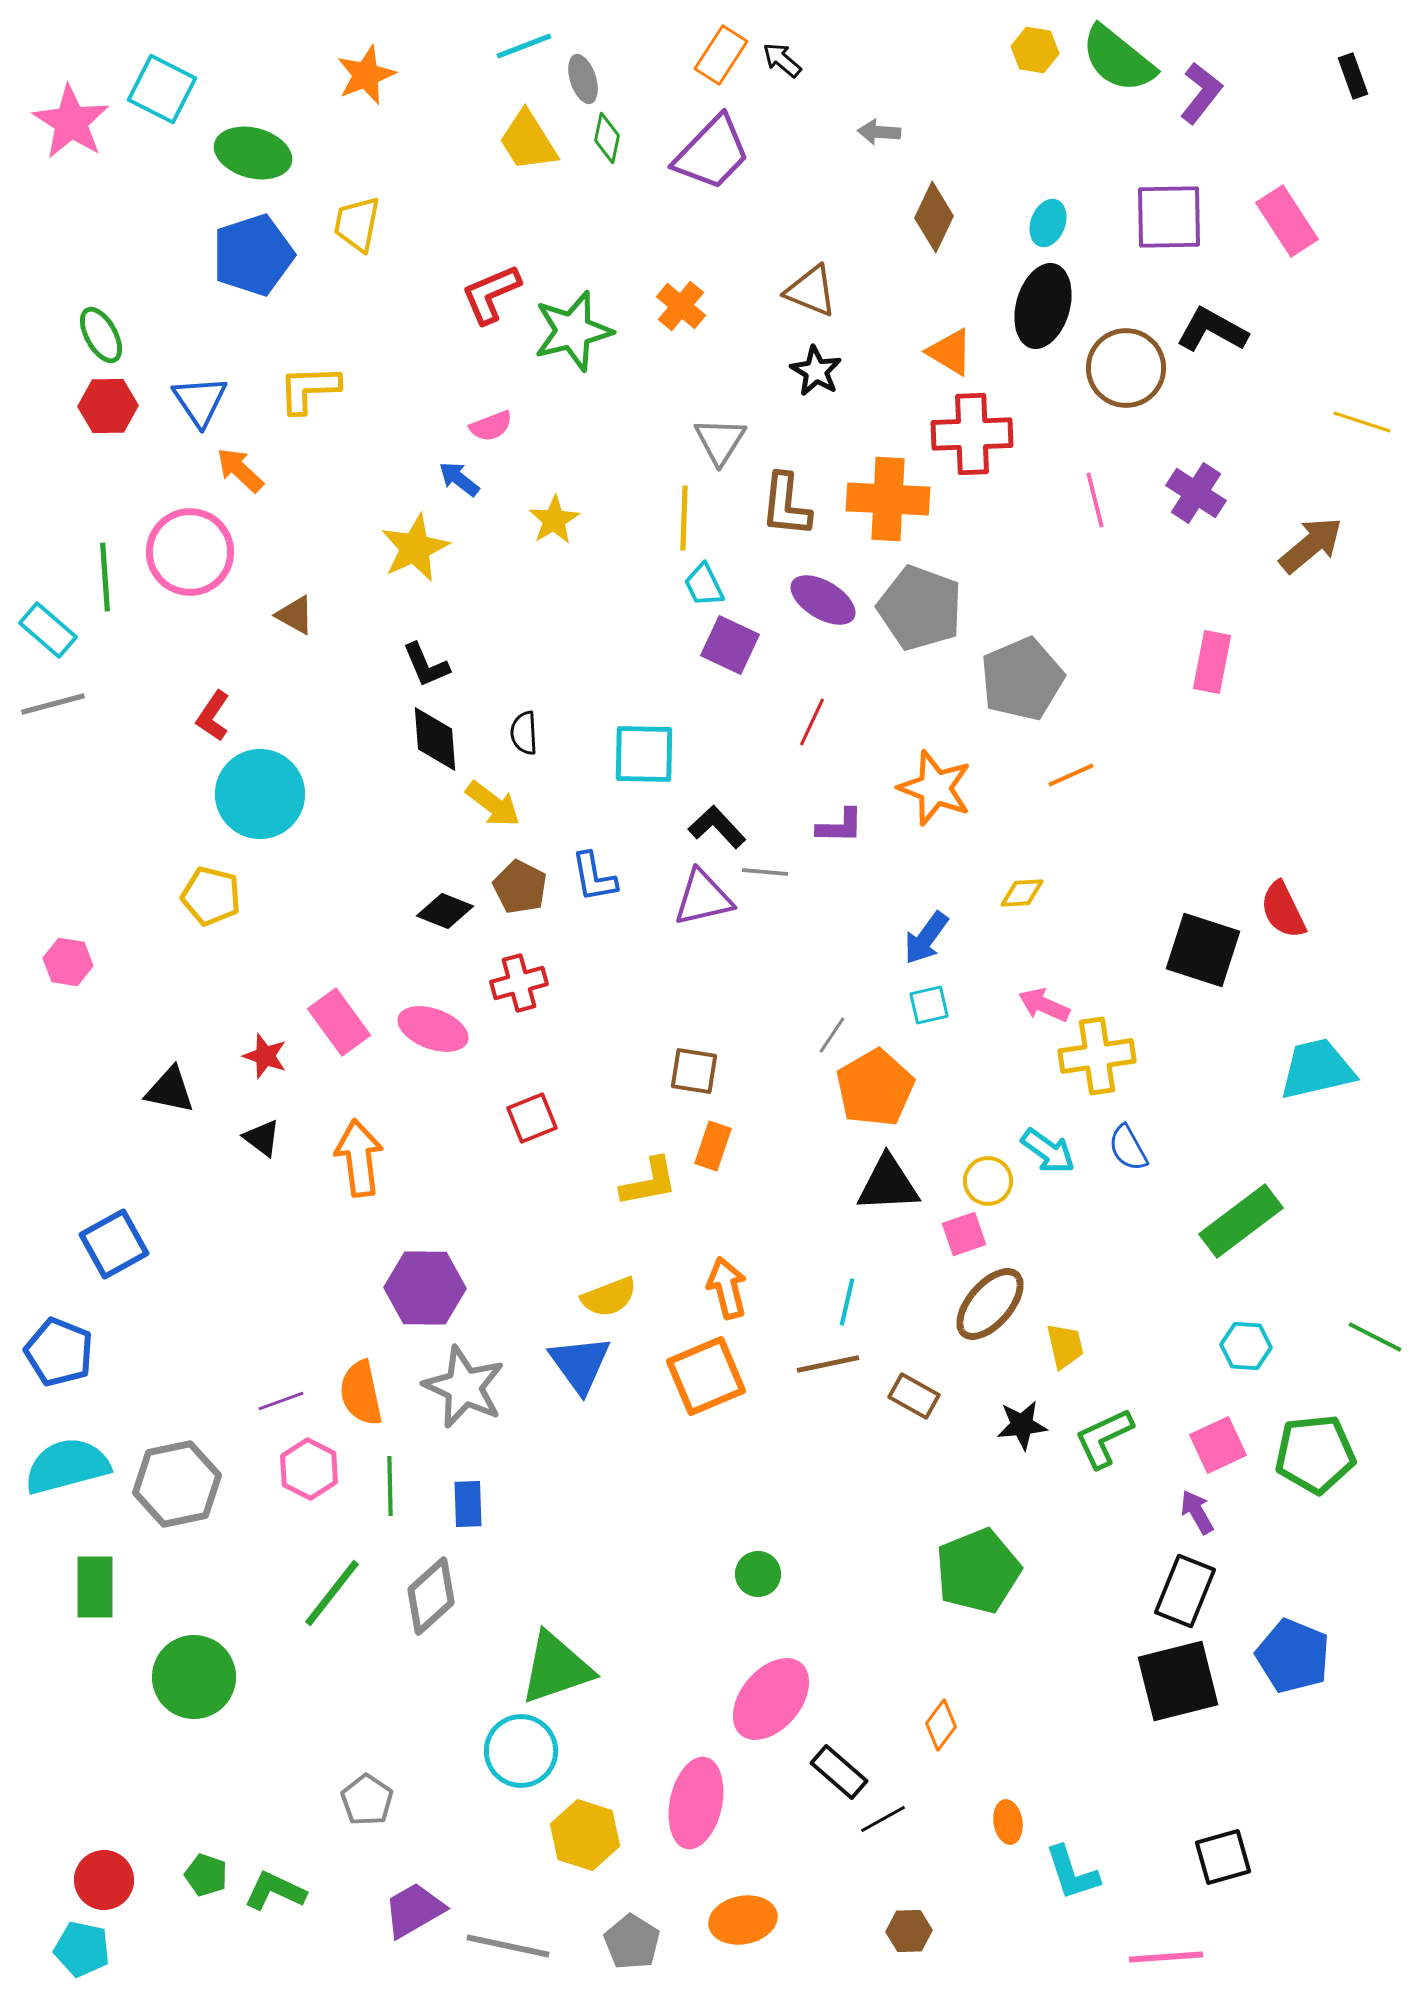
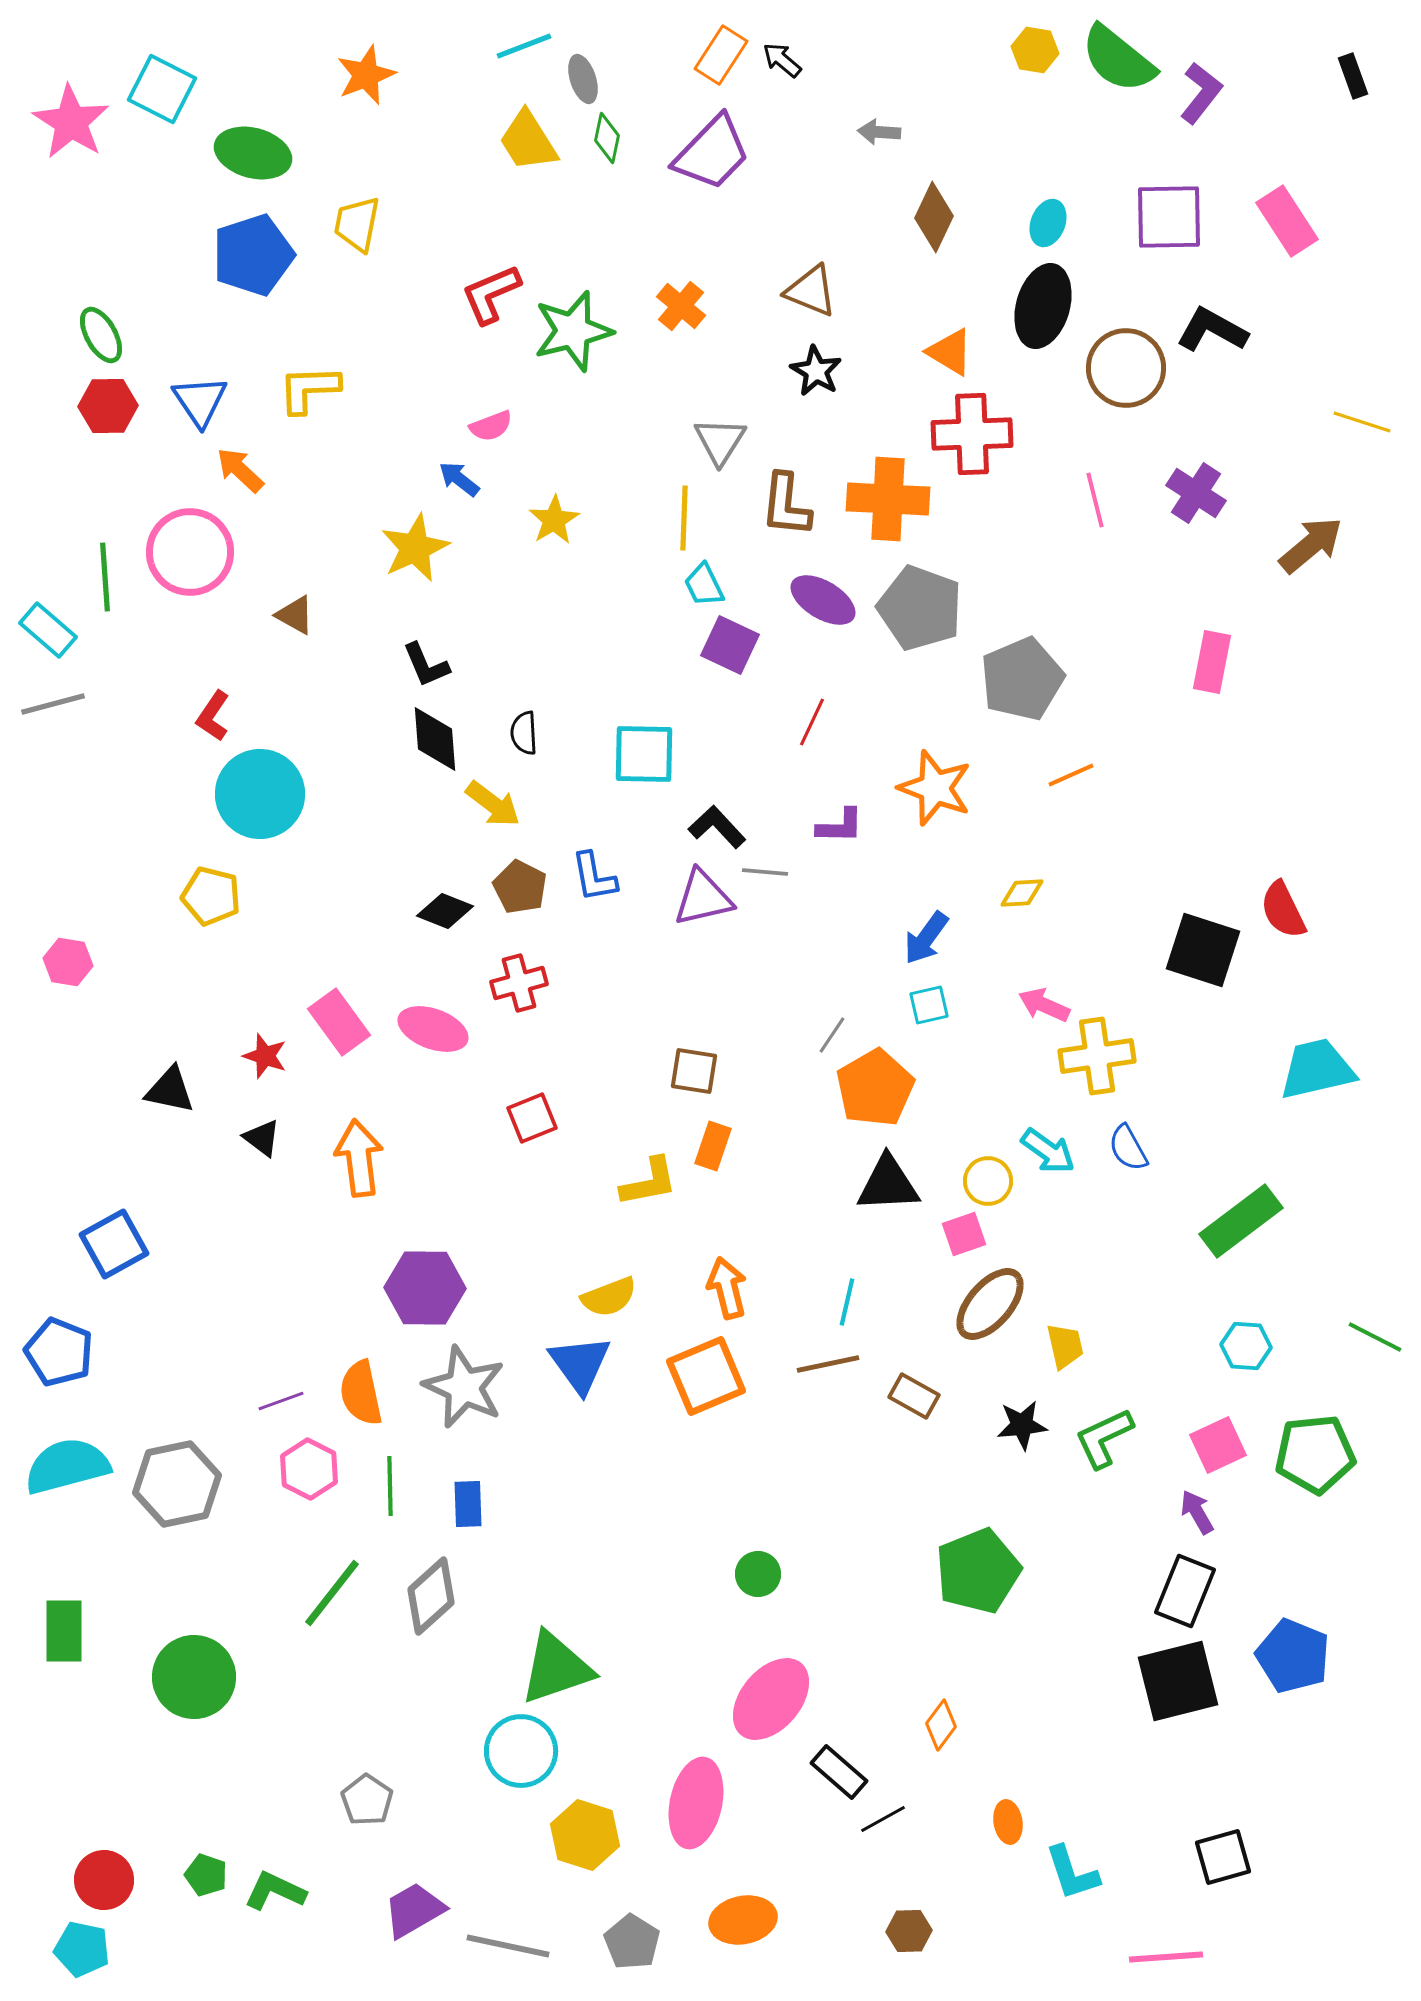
green rectangle at (95, 1587): moved 31 px left, 44 px down
